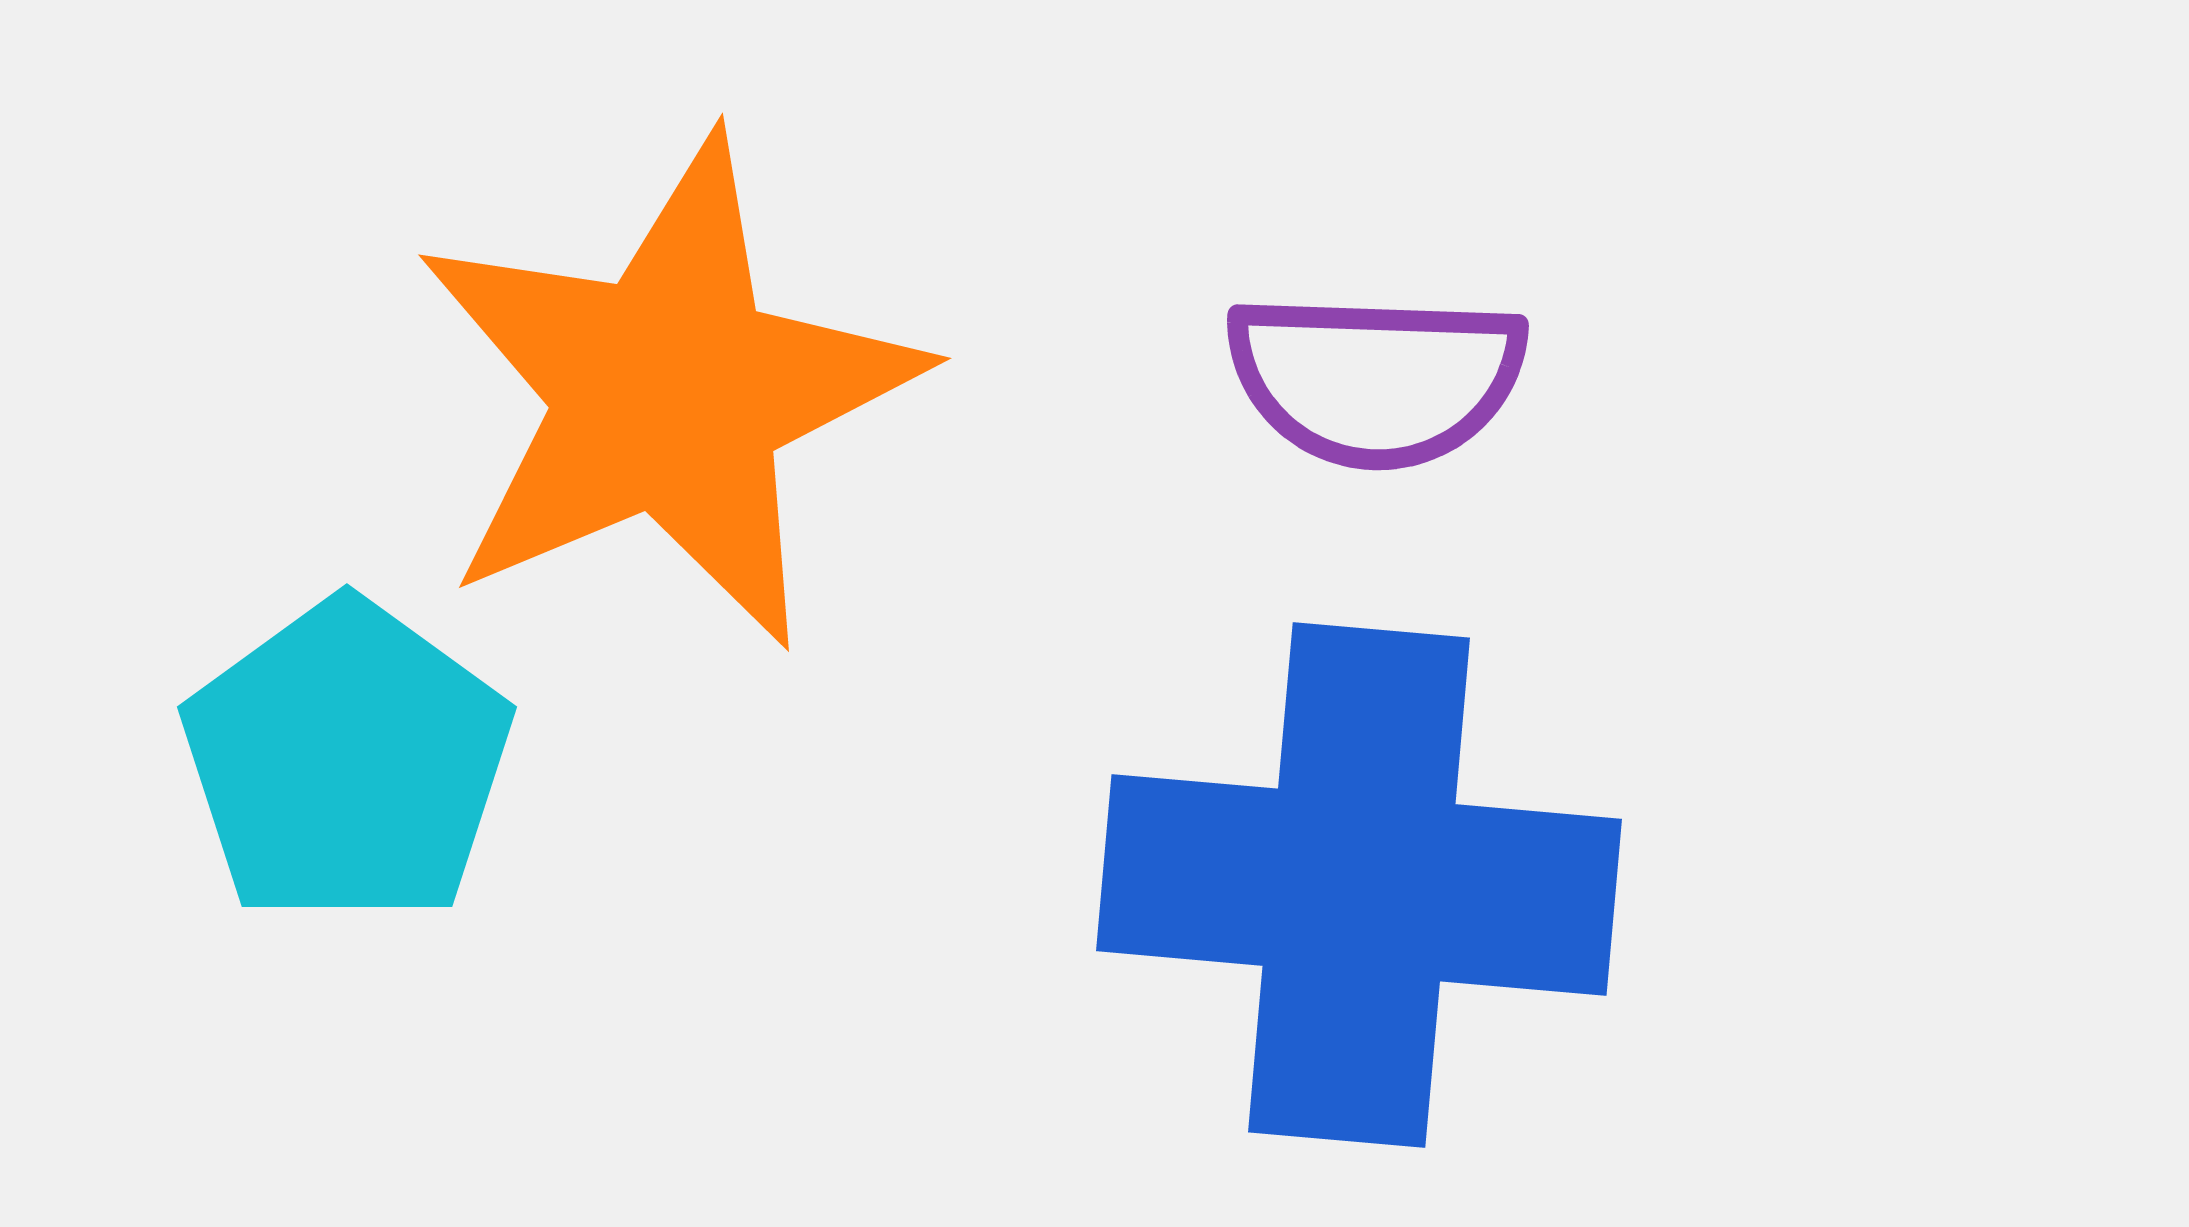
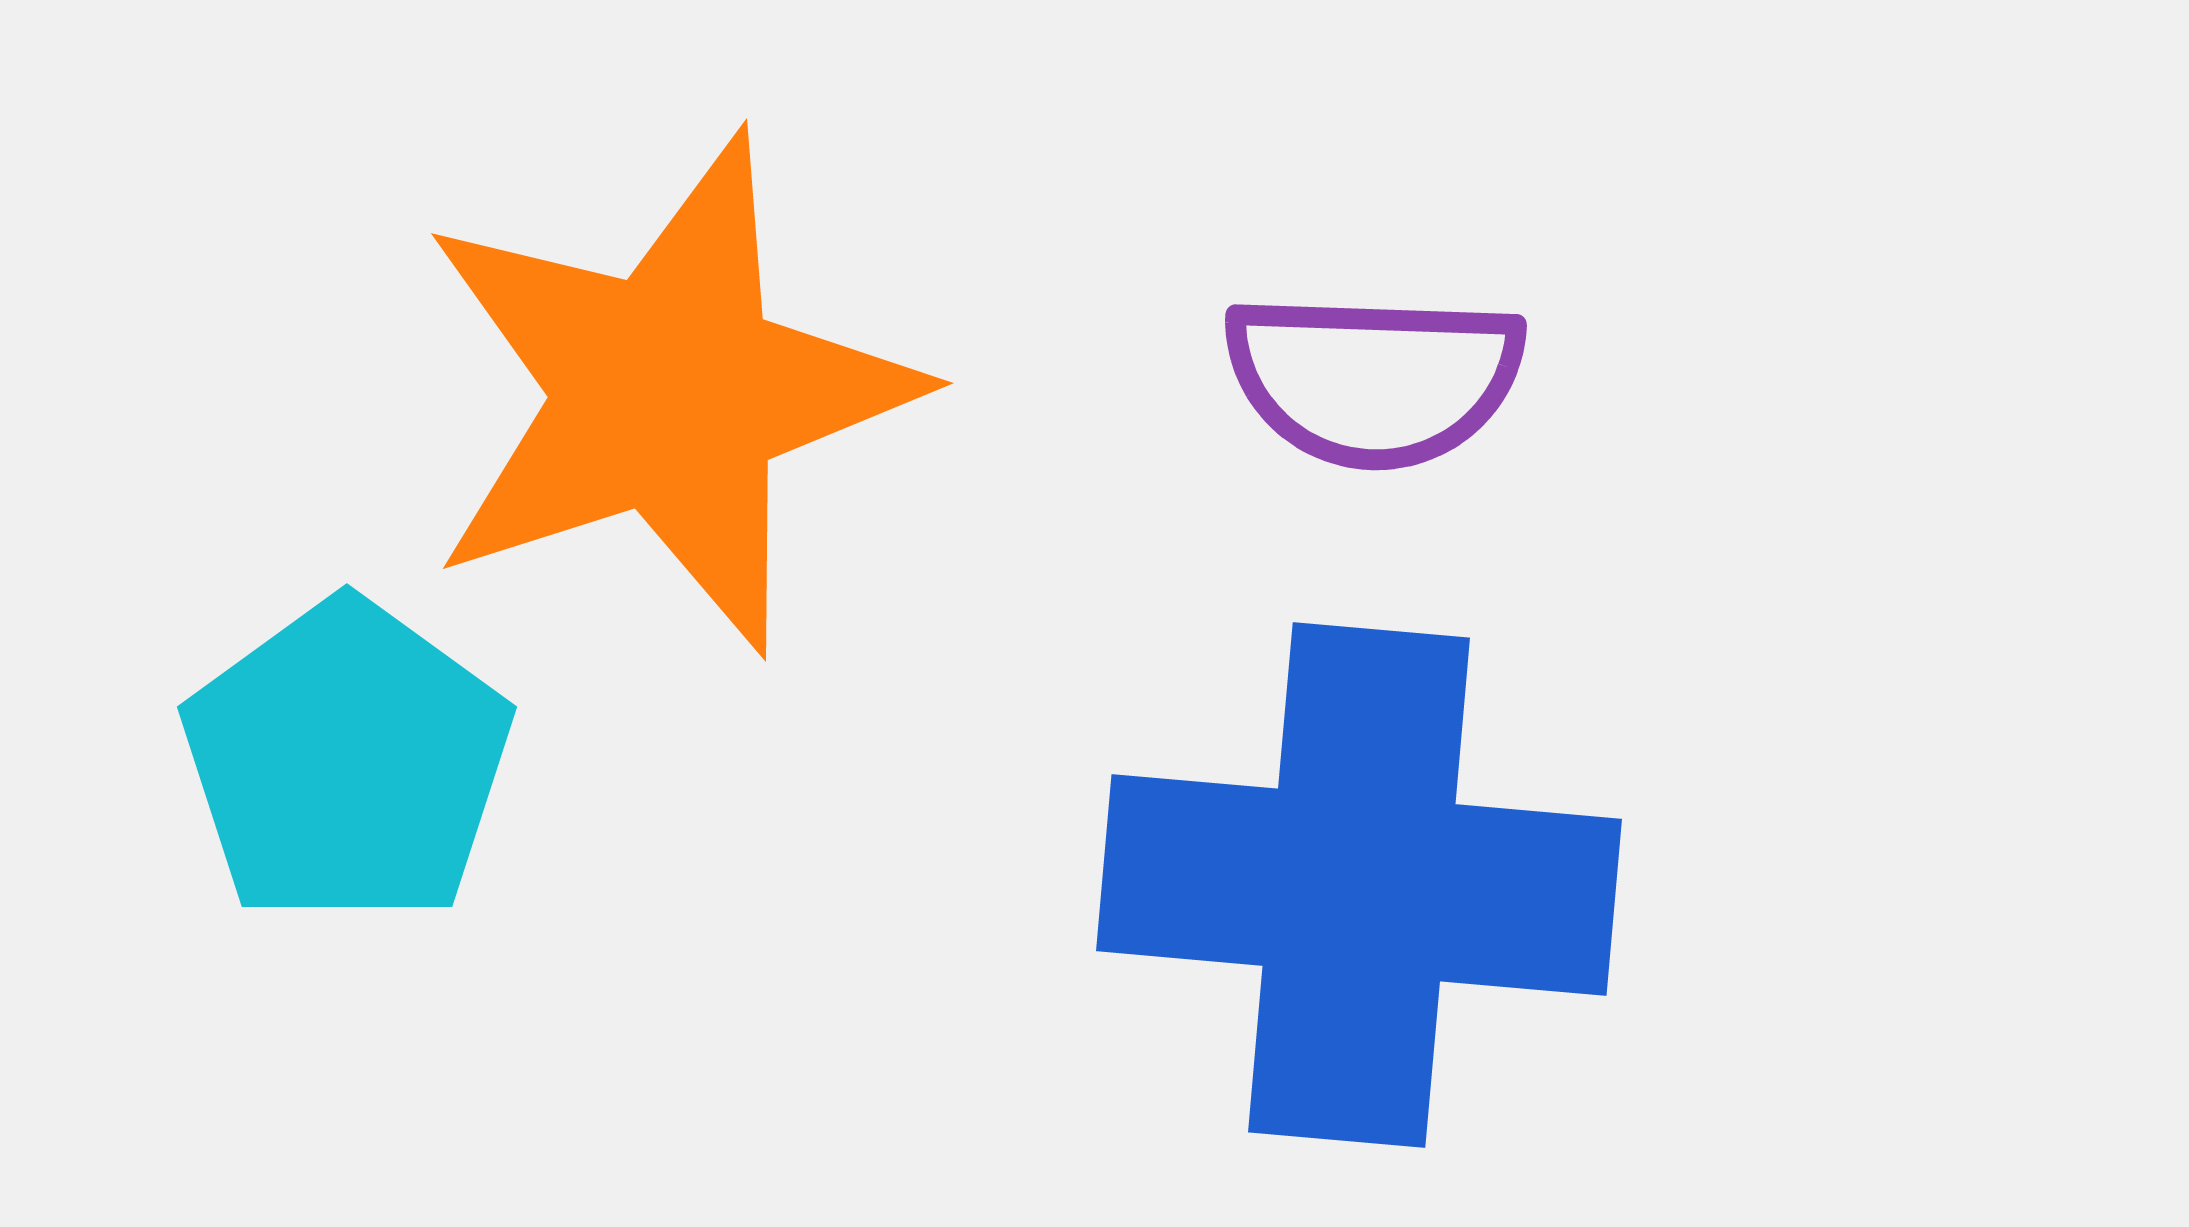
purple semicircle: moved 2 px left
orange star: rotated 5 degrees clockwise
